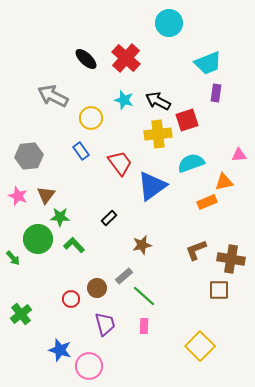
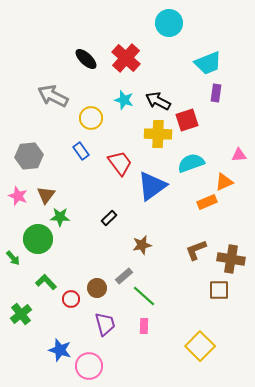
yellow cross: rotated 8 degrees clockwise
orange triangle: rotated 12 degrees counterclockwise
green L-shape: moved 28 px left, 37 px down
